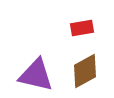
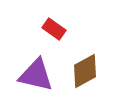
red rectangle: moved 28 px left, 1 px down; rotated 45 degrees clockwise
